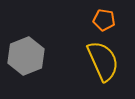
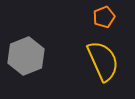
orange pentagon: moved 3 px up; rotated 30 degrees counterclockwise
